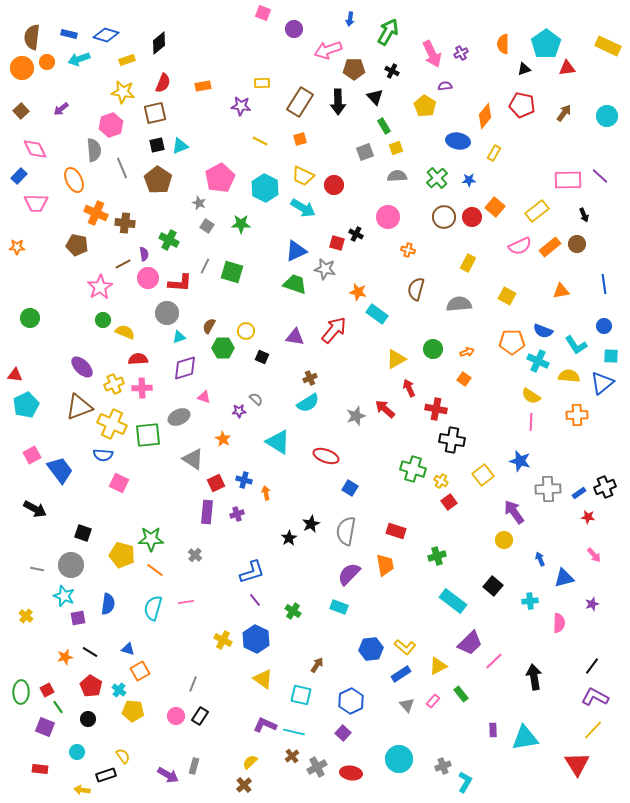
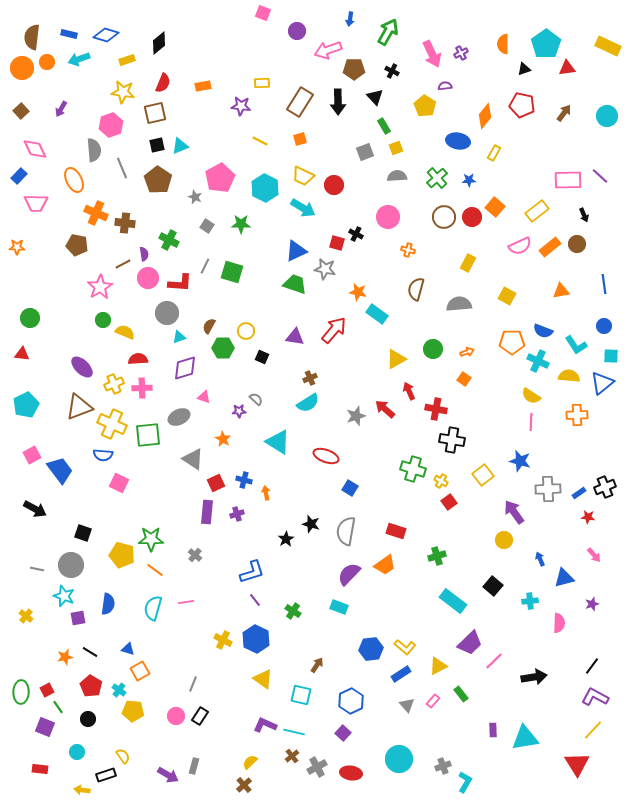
purple circle at (294, 29): moved 3 px right, 2 px down
purple arrow at (61, 109): rotated 21 degrees counterclockwise
gray star at (199, 203): moved 4 px left, 6 px up
red triangle at (15, 375): moved 7 px right, 21 px up
red arrow at (409, 388): moved 3 px down
black star at (311, 524): rotated 30 degrees counterclockwise
black star at (289, 538): moved 3 px left, 1 px down
orange trapezoid at (385, 565): rotated 65 degrees clockwise
black arrow at (534, 677): rotated 90 degrees clockwise
